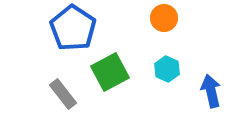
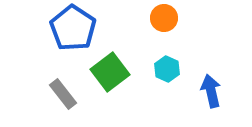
green square: rotated 9 degrees counterclockwise
